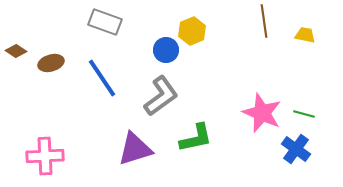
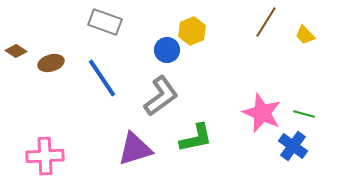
brown line: moved 2 px right, 1 px down; rotated 40 degrees clockwise
yellow trapezoid: rotated 145 degrees counterclockwise
blue circle: moved 1 px right
blue cross: moved 3 px left, 3 px up
